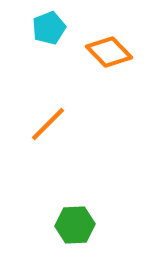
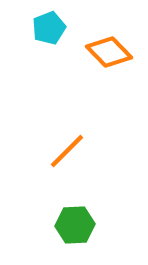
orange line: moved 19 px right, 27 px down
